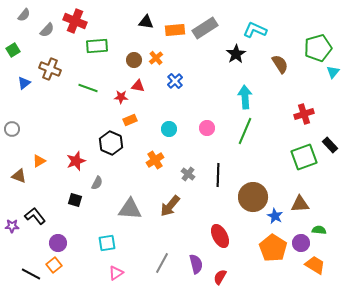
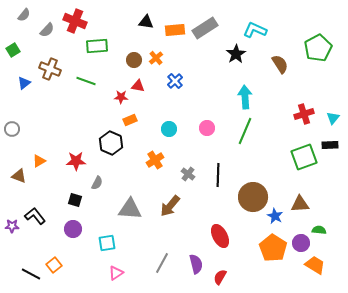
green pentagon at (318, 48): rotated 12 degrees counterclockwise
cyan triangle at (333, 72): moved 46 px down
green line at (88, 88): moved 2 px left, 7 px up
black rectangle at (330, 145): rotated 49 degrees counterclockwise
red star at (76, 161): rotated 18 degrees clockwise
purple circle at (58, 243): moved 15 px right, 14 px up
